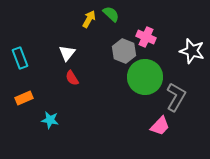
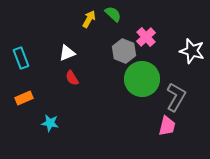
green semicircle: moved 2 px right
pink cross: rotated 24 degrees clockwise
white triangle: rotated 30 degrees clockwise
cyan rectangle: moved 1 px right
green circle: moved 3 px left, 2 px down
cyan star: moved 3 px down
pink trapezoid: moved 7 px right; rotated 30 degrees counterclockwise
